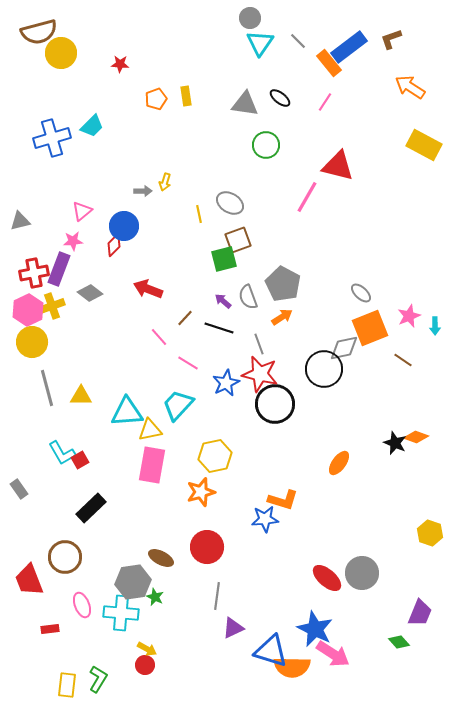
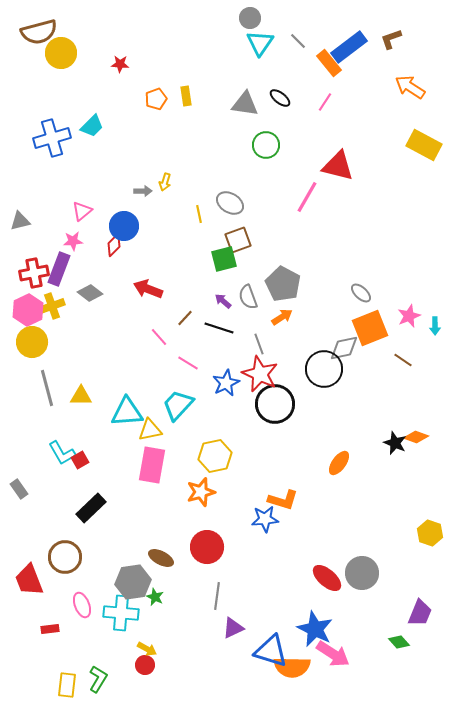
red star at (260, 374): rotated 12 degrees clockwise
